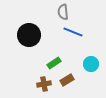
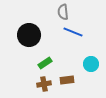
green rectangle: moved 9 px left
brown rectangle: rotated 24 degrees clockwise
